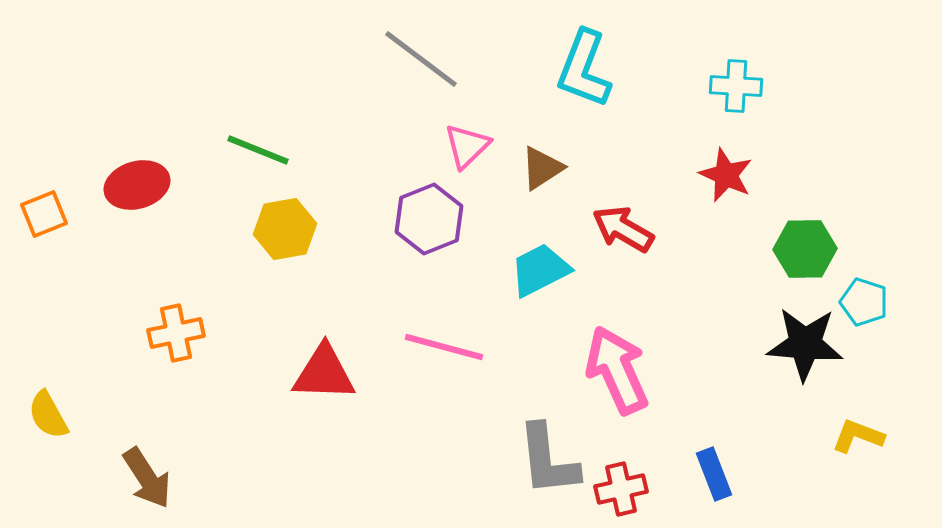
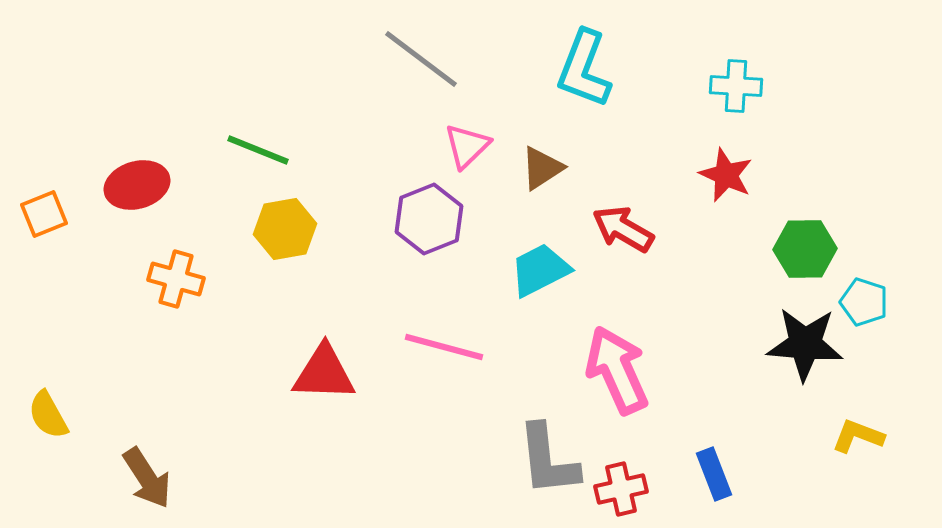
orange cross: moved 54 px up; rotated 28 degrees clockwise
